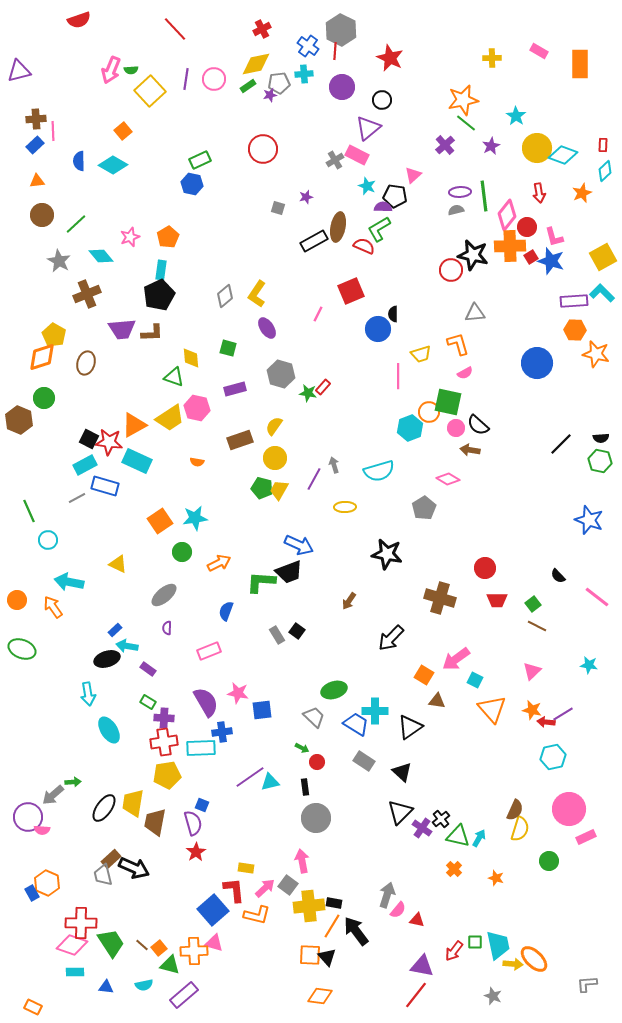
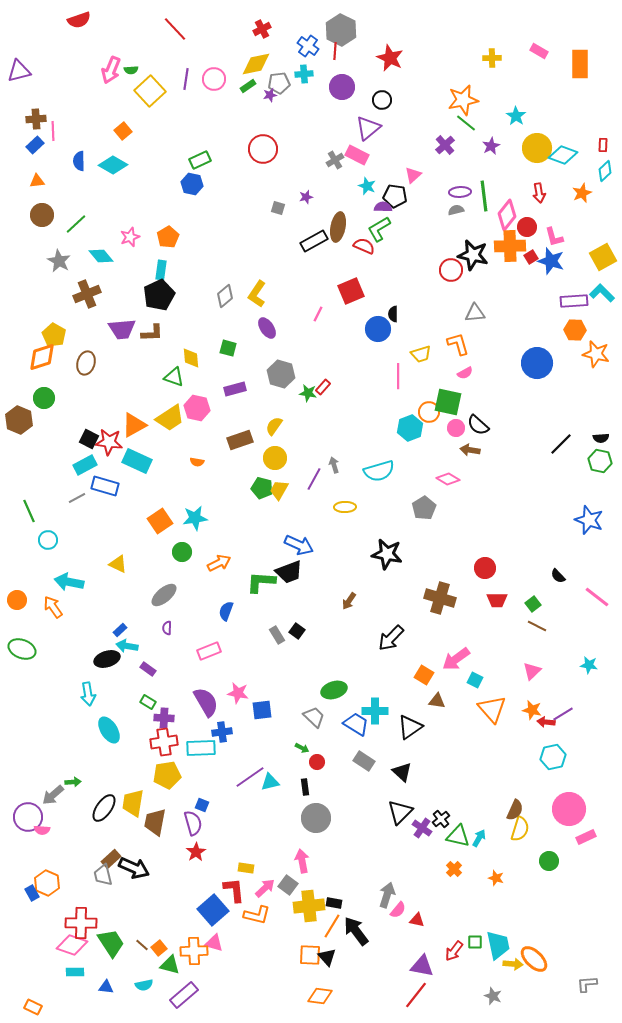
blue rectangle at (115, 630): moved 5 px right
